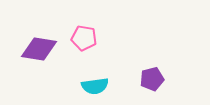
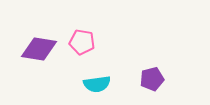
pink pentagon: moved 2 px left, 4 px down
cyan semicircle: moved 2 px right, 2 px up
